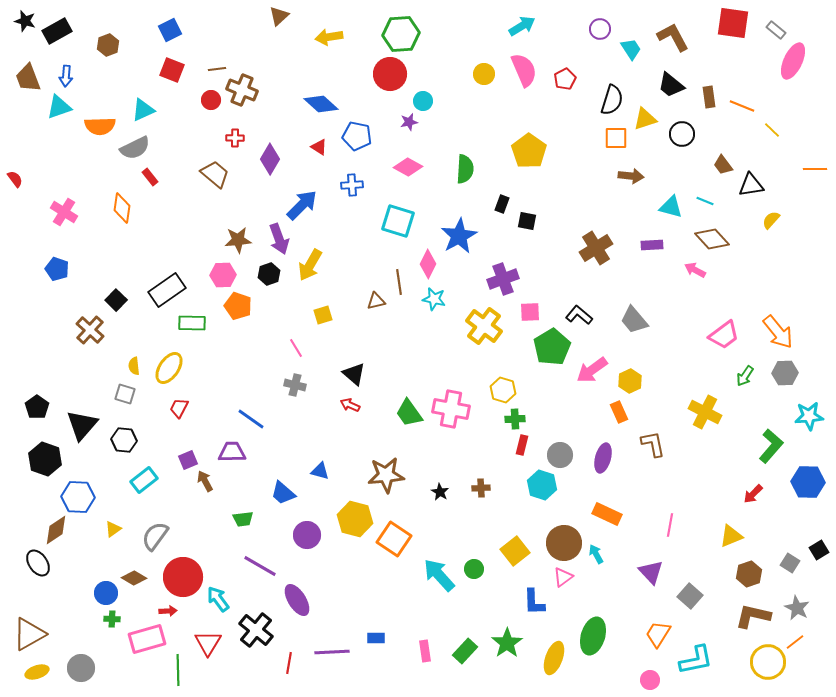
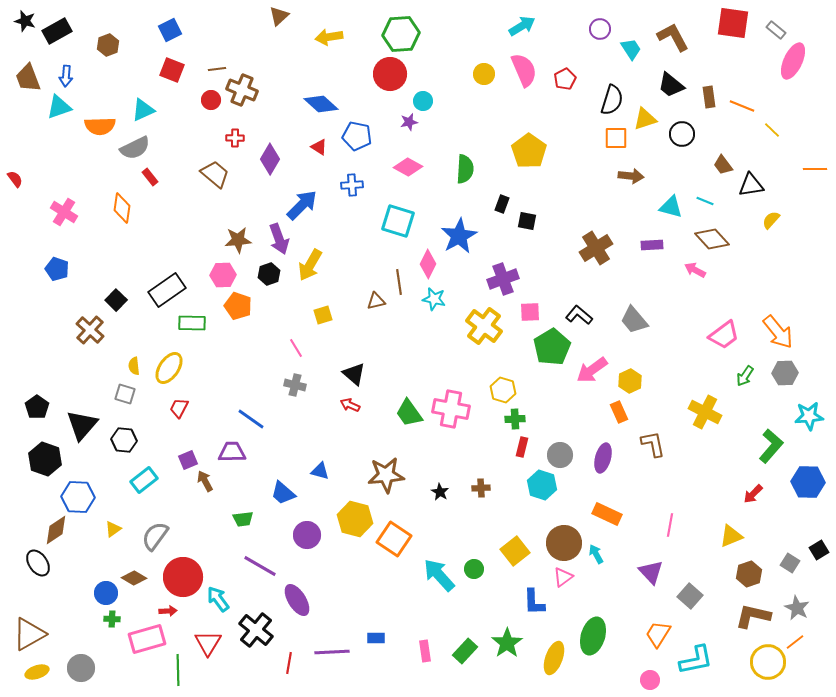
red rectangle at (522, 445): moved 2 px down
